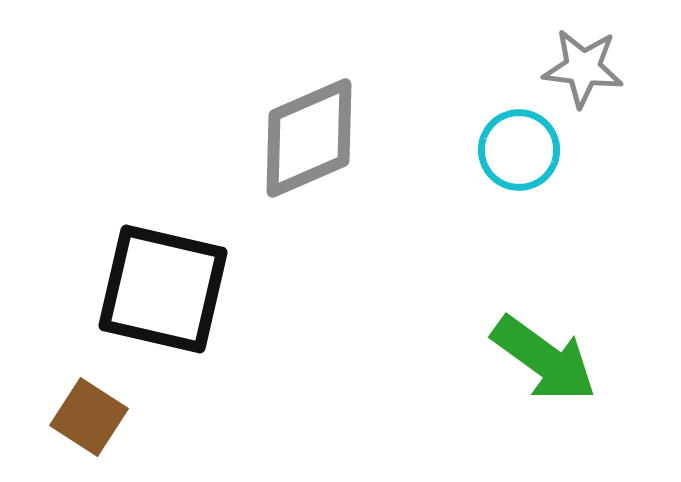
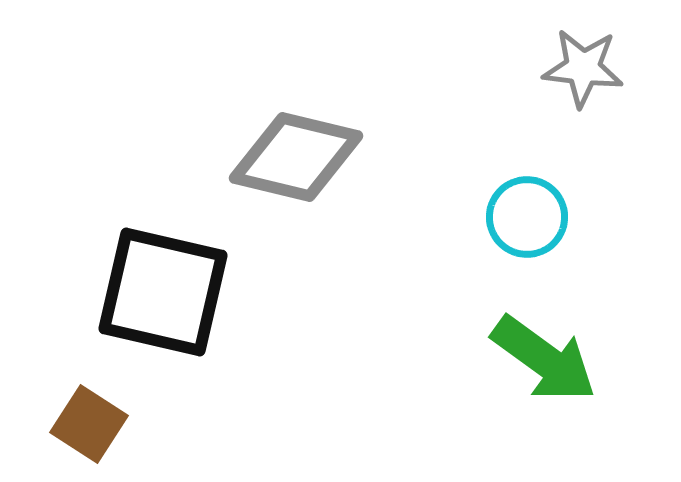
gray diamond: moved 13 px left, 19 px down; rotated 37 degrees clockwise
cyan circle: moved 8 px right, 67 px down
black square: moved 3 px down
brown square: moved 7 px down
